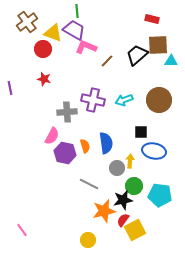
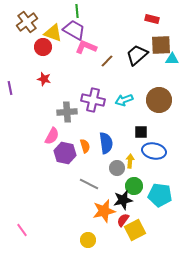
brown square: moved 3 px right
red circle: moved 2 px up
cyan triangle: moved 1 px right, 2 px up
